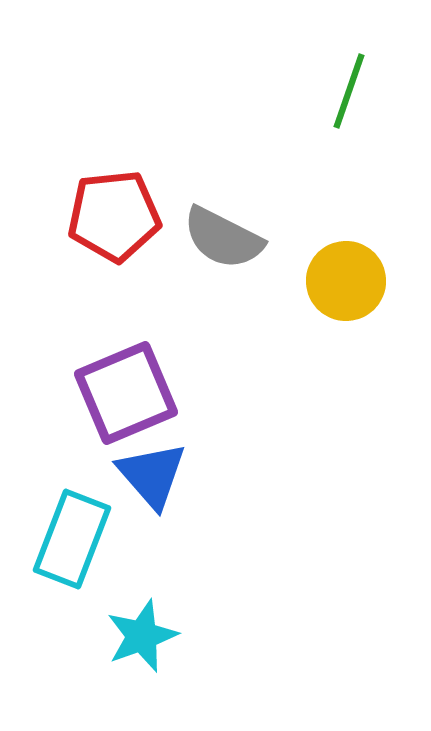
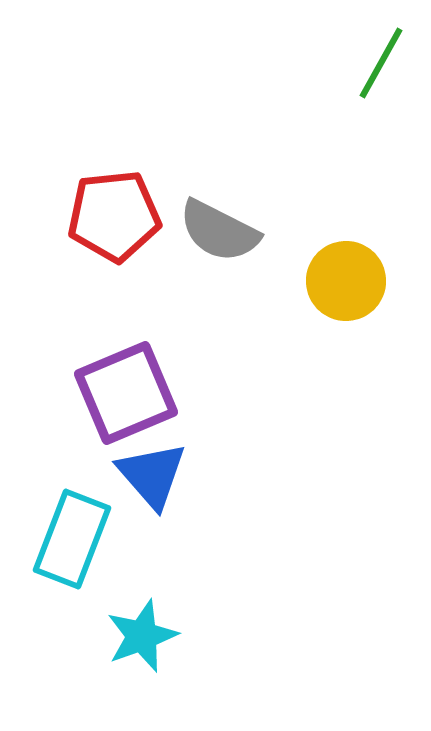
green line: moved 32 px right, 28 px up; rotated 10 degrees clockwise
gray semicircle: moved 4 px left, 7 px up
